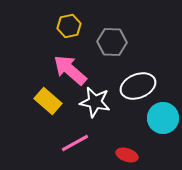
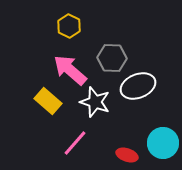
yellow hexagon: rotated 20 degrees counterclockwise
gray hexagon: moved 16 px down
white star: rotated 8 degrees clockwise
cyan circle: moved 25 px down
pink line: rotated 20 degrees counterclockwise
